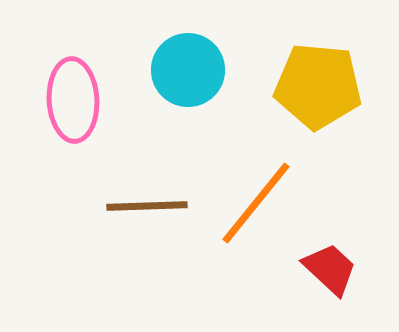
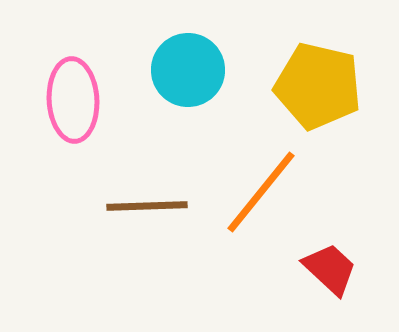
yellow pentagon: rotated 8 degrees clockwise
orange line: moved 5 px right, 11 px up
